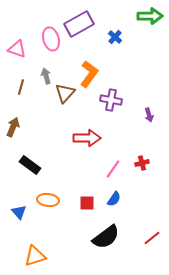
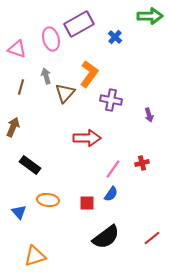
blue semicircle: moved 3 px left, 5 px up
